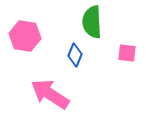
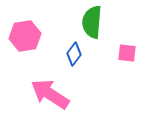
green semicircle: rotated 8 degrees clockwise
pink hexagon: rotated 20 degrees counterclockwise
blue diamond: moved 1 px left, 1 px up; rotated 15 degrees clockwise
